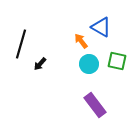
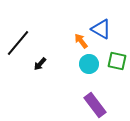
blue triangle: moved 2 px down
black line: moved 3 px left, 1 px up; rotated 24 degrees clockwise
